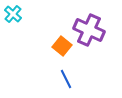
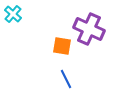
purple cross: moved 1 px up
orange square: rotated 30 degrees counterclockwise
